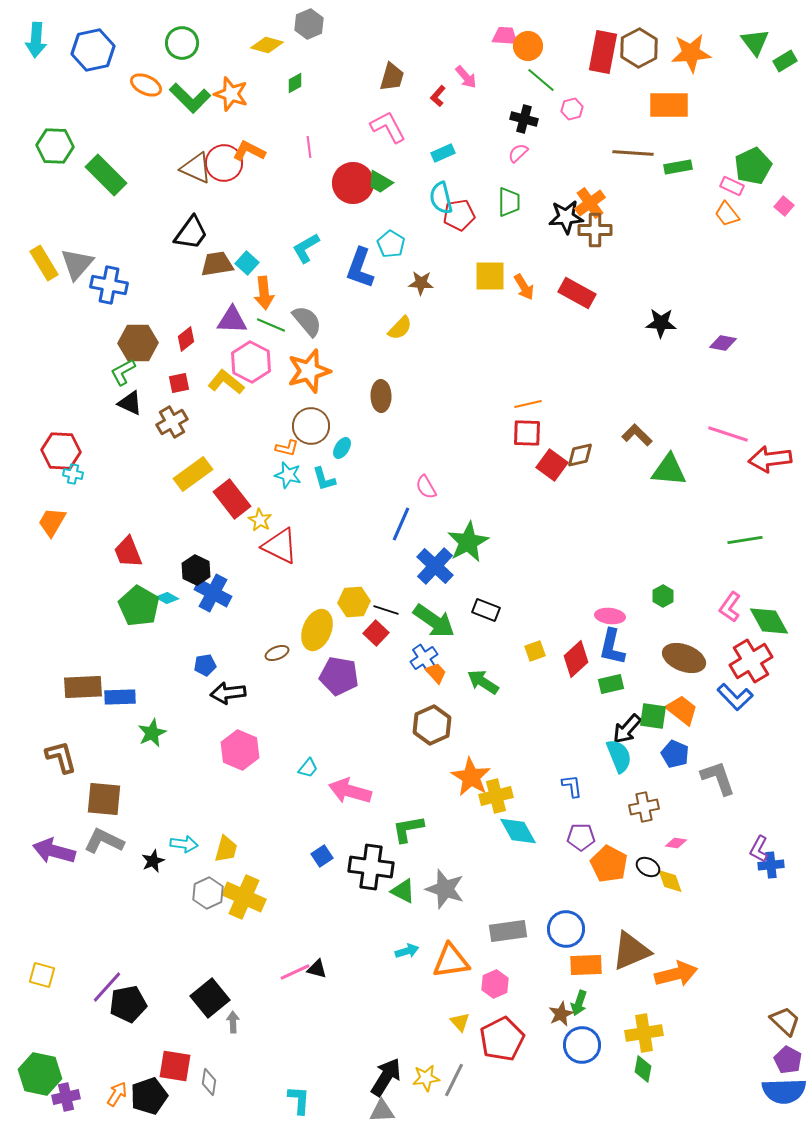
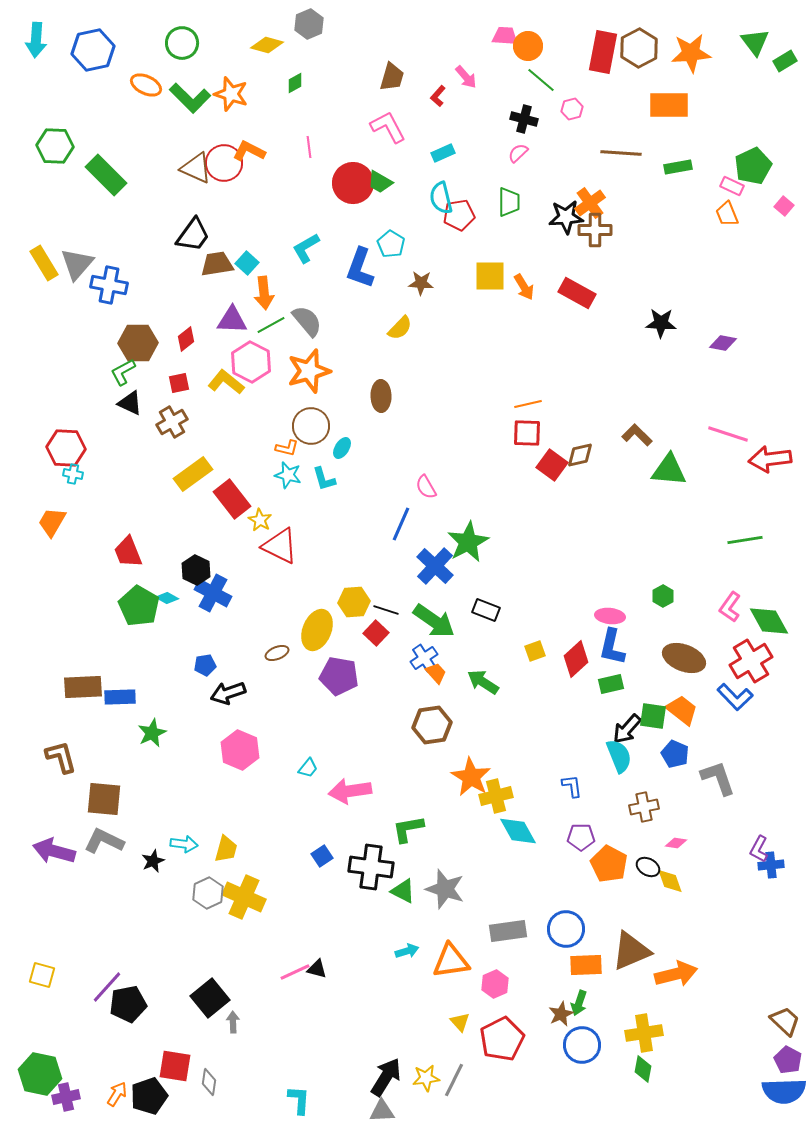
brown line at (633, 153): moved 12 px left
orange trapezoid at (727, 214): rotated 16 degrees clockwise
black trapezoid at (191, 233): moved 2 px right, 2 px down
green line at (271, 325): rotated 52 degrees counterclockwise
red hexagon at (61, 451): moved 5 px right, 3 px up
black arrow at (228, 693): rotated 12 degrees counterclockwise
brown hexagon at (432, 725): rotated 15 degrees clockwise
pink arrow at (350, 791): rotated 24 degrees counterclockwise
